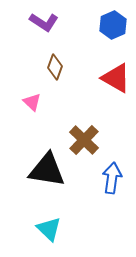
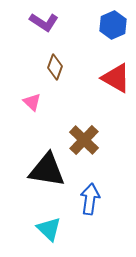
blue arrow: moved 22 px left, 21 px down
